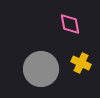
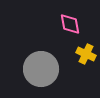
yellow cross: moved 5 px right, 9 px up
